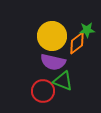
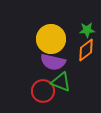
yellow circle: moved 1 px left, 3 px down
orange diamond: moved 9 px right, 7 px down
green triangle: moved 2 px left, 1 px down
